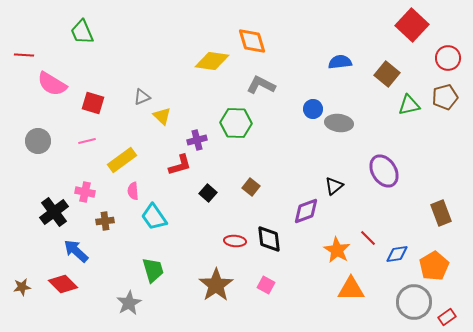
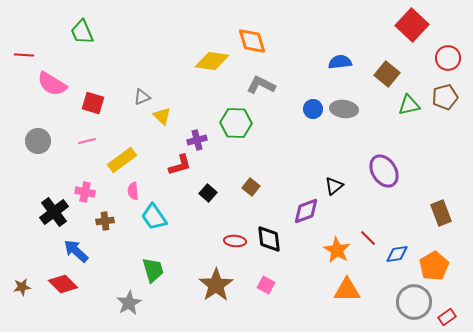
gray ellipse at (339, 123): moved 5 px right, 14 px up
orange triangle at (351, 289): moved 4 px left, 1 px down
